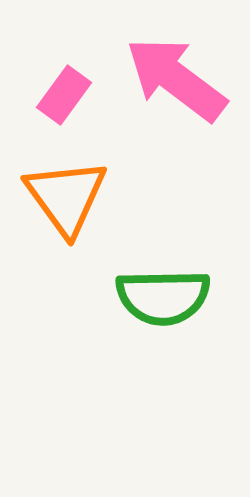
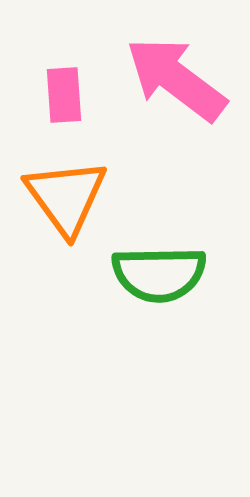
pink rectangle: rotated 40 degrees counterclockwise
green semicircle: moved 4 px left, 23 px up
